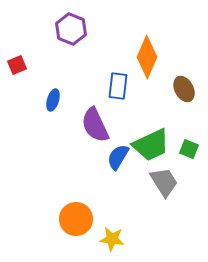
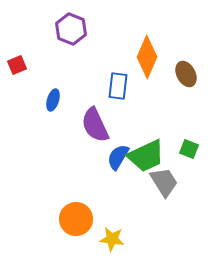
brown ellipse: moved 2 px right, 15 px up
green trapezoid: moved 5 px left, 11 px down
